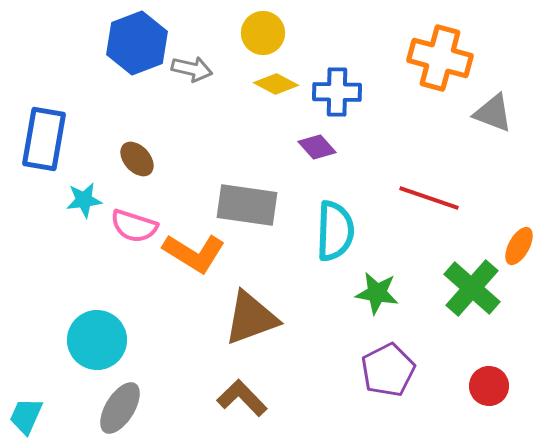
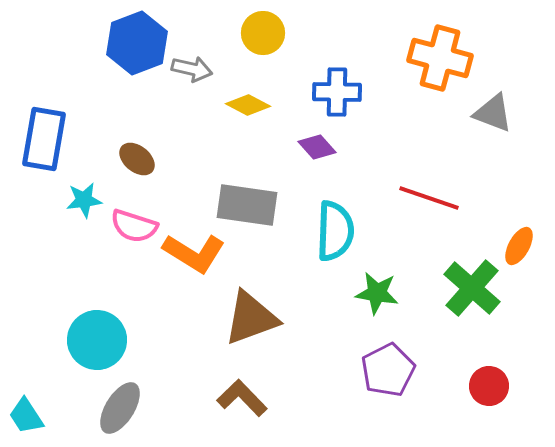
yellow diamond: moved 28 px left, 21 px down
brown ellipse: rotated 9 degrees counterclockwise
cyan trapezoid: rotated 57 degrees counterclockwise
